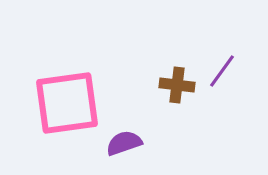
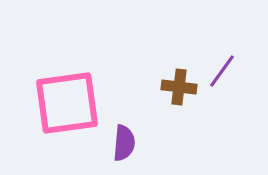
brown cross: moved 2 px right, 2 px down
purple semicircle: rotated 114 degrees clockwise
